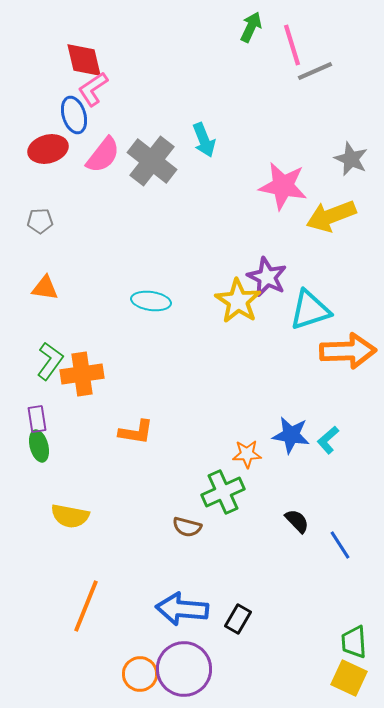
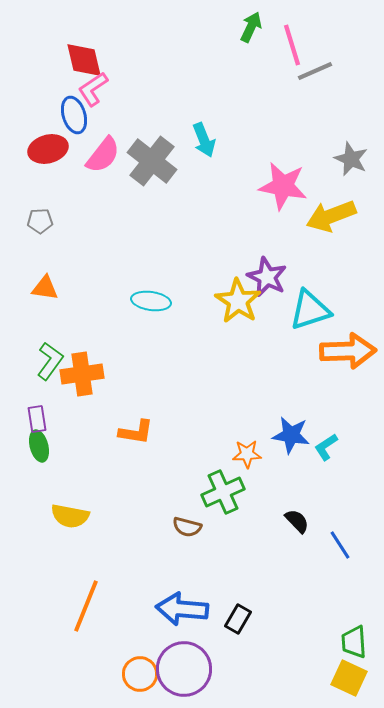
cyan L-shape: moved 2 px left, 7 px down; rotated 8 degrees clockwise
